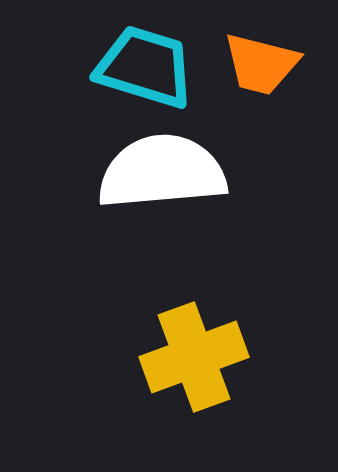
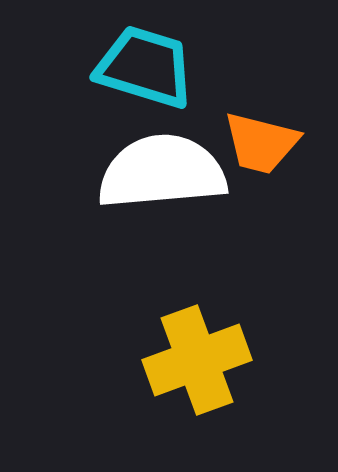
orange trapezoid: moved 79 px down
yellow cross: moved 3 px right, 3 px down
